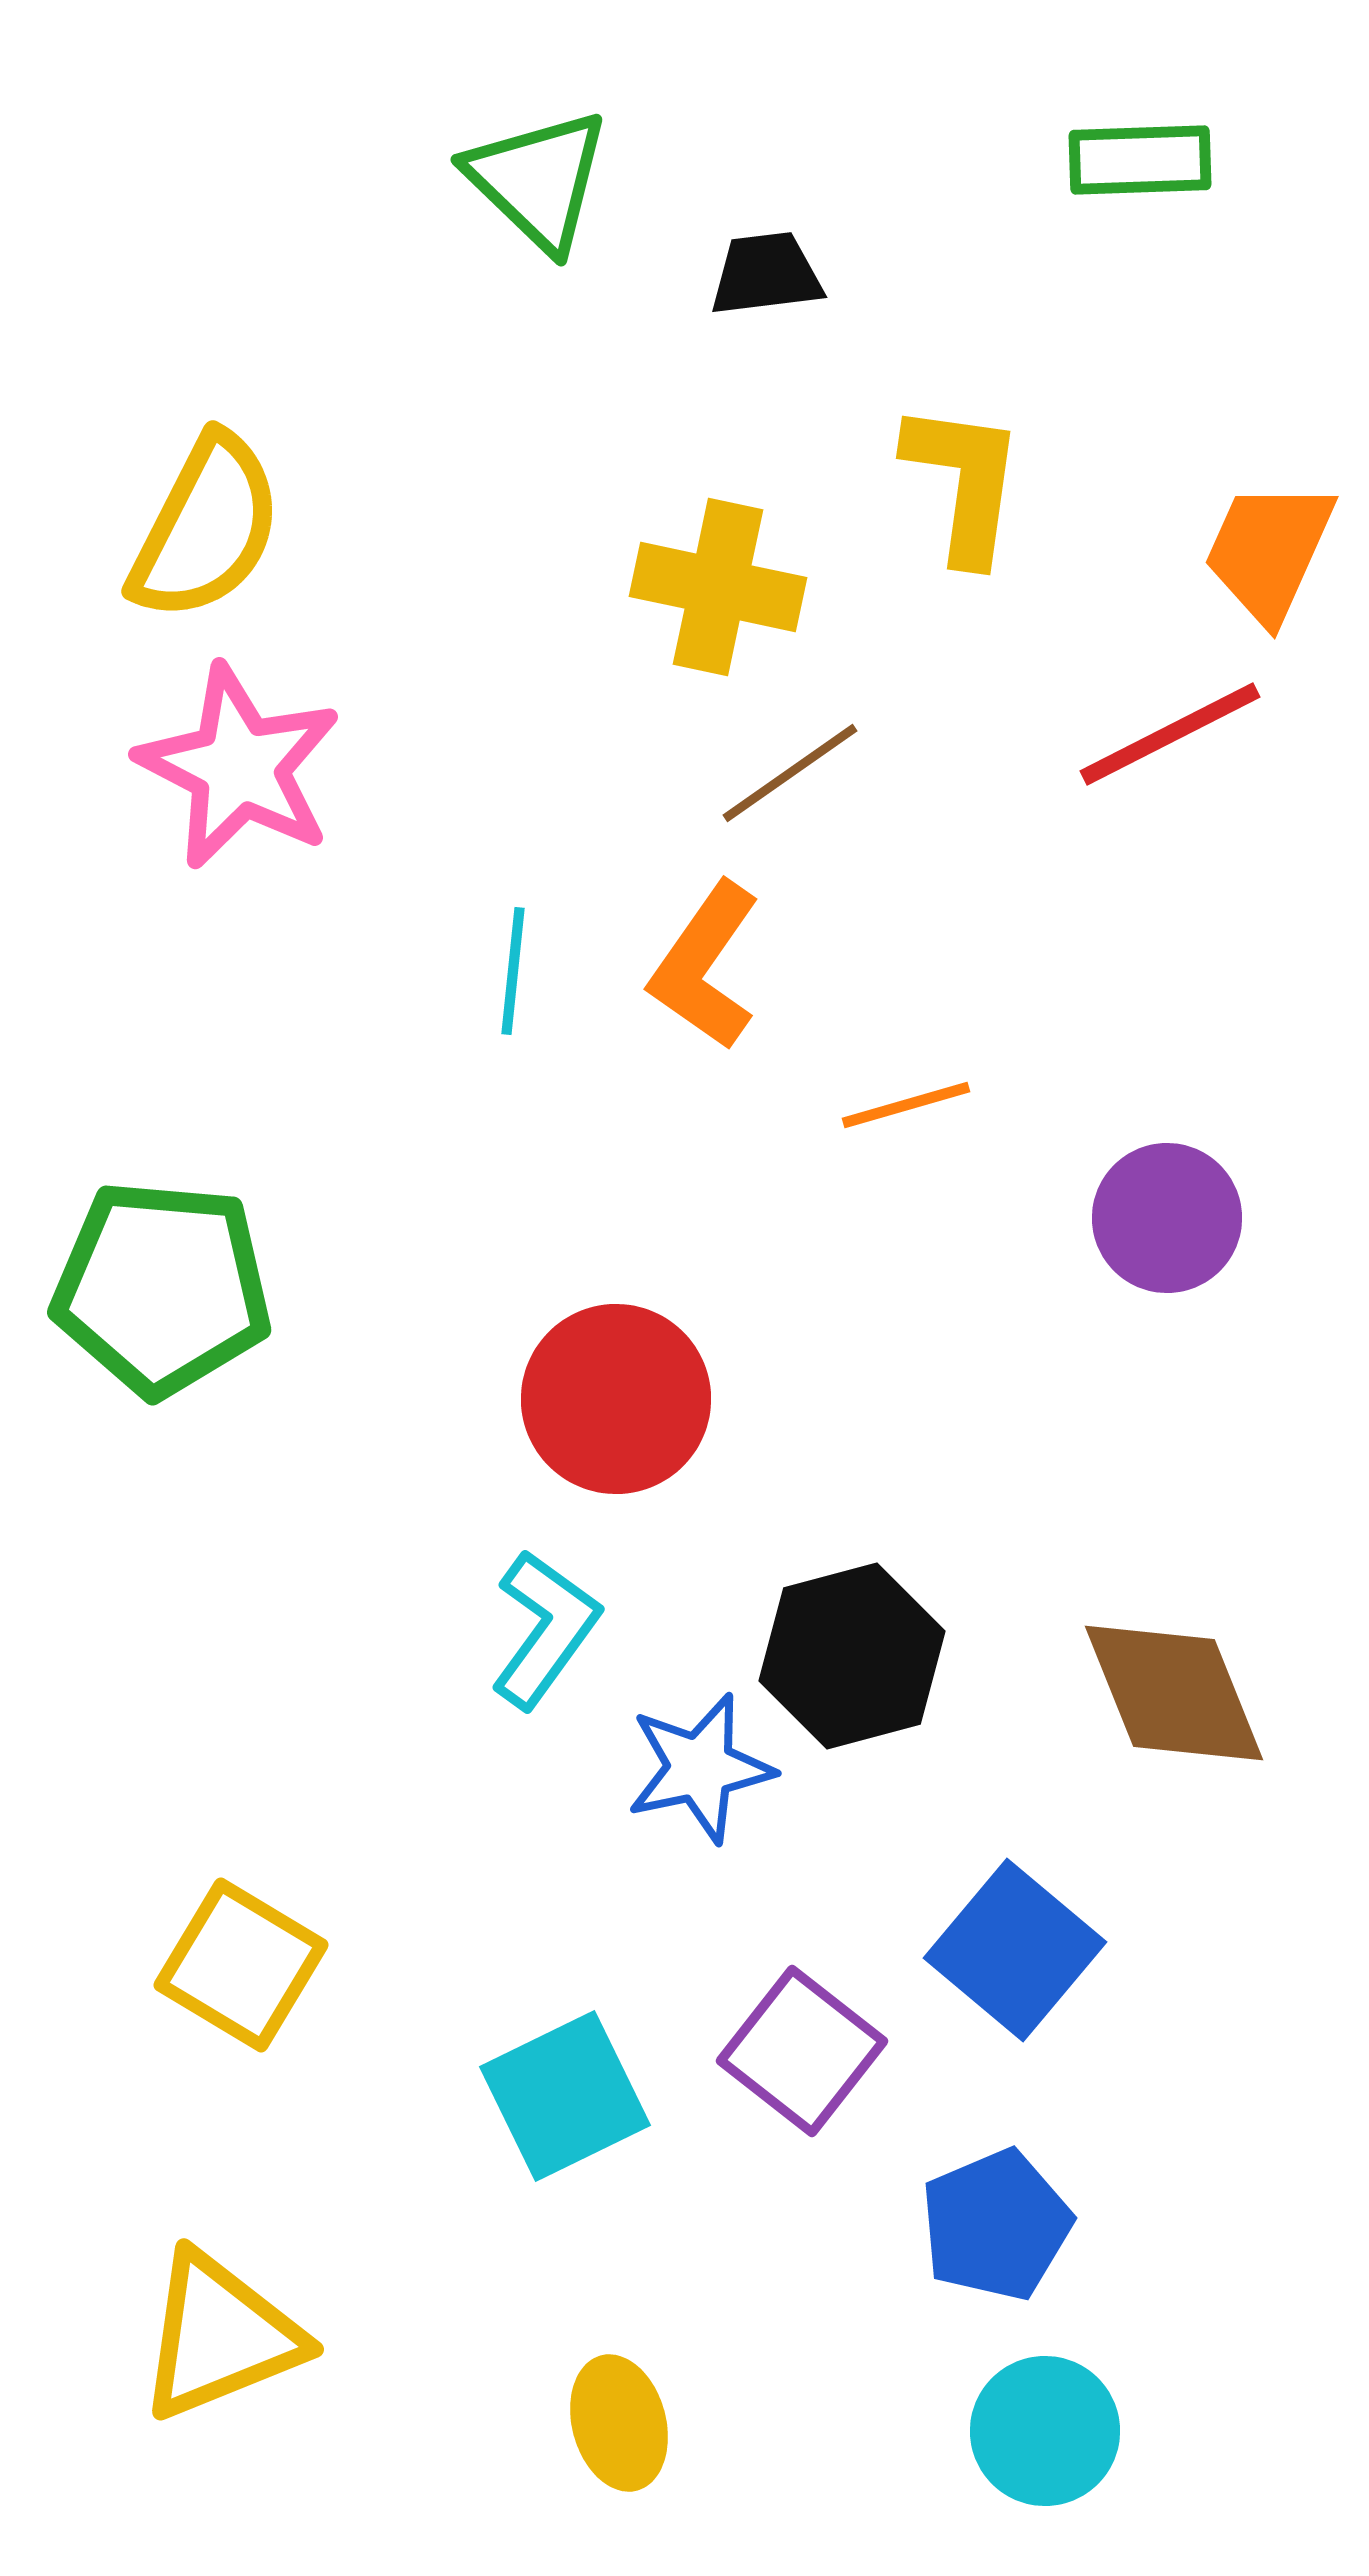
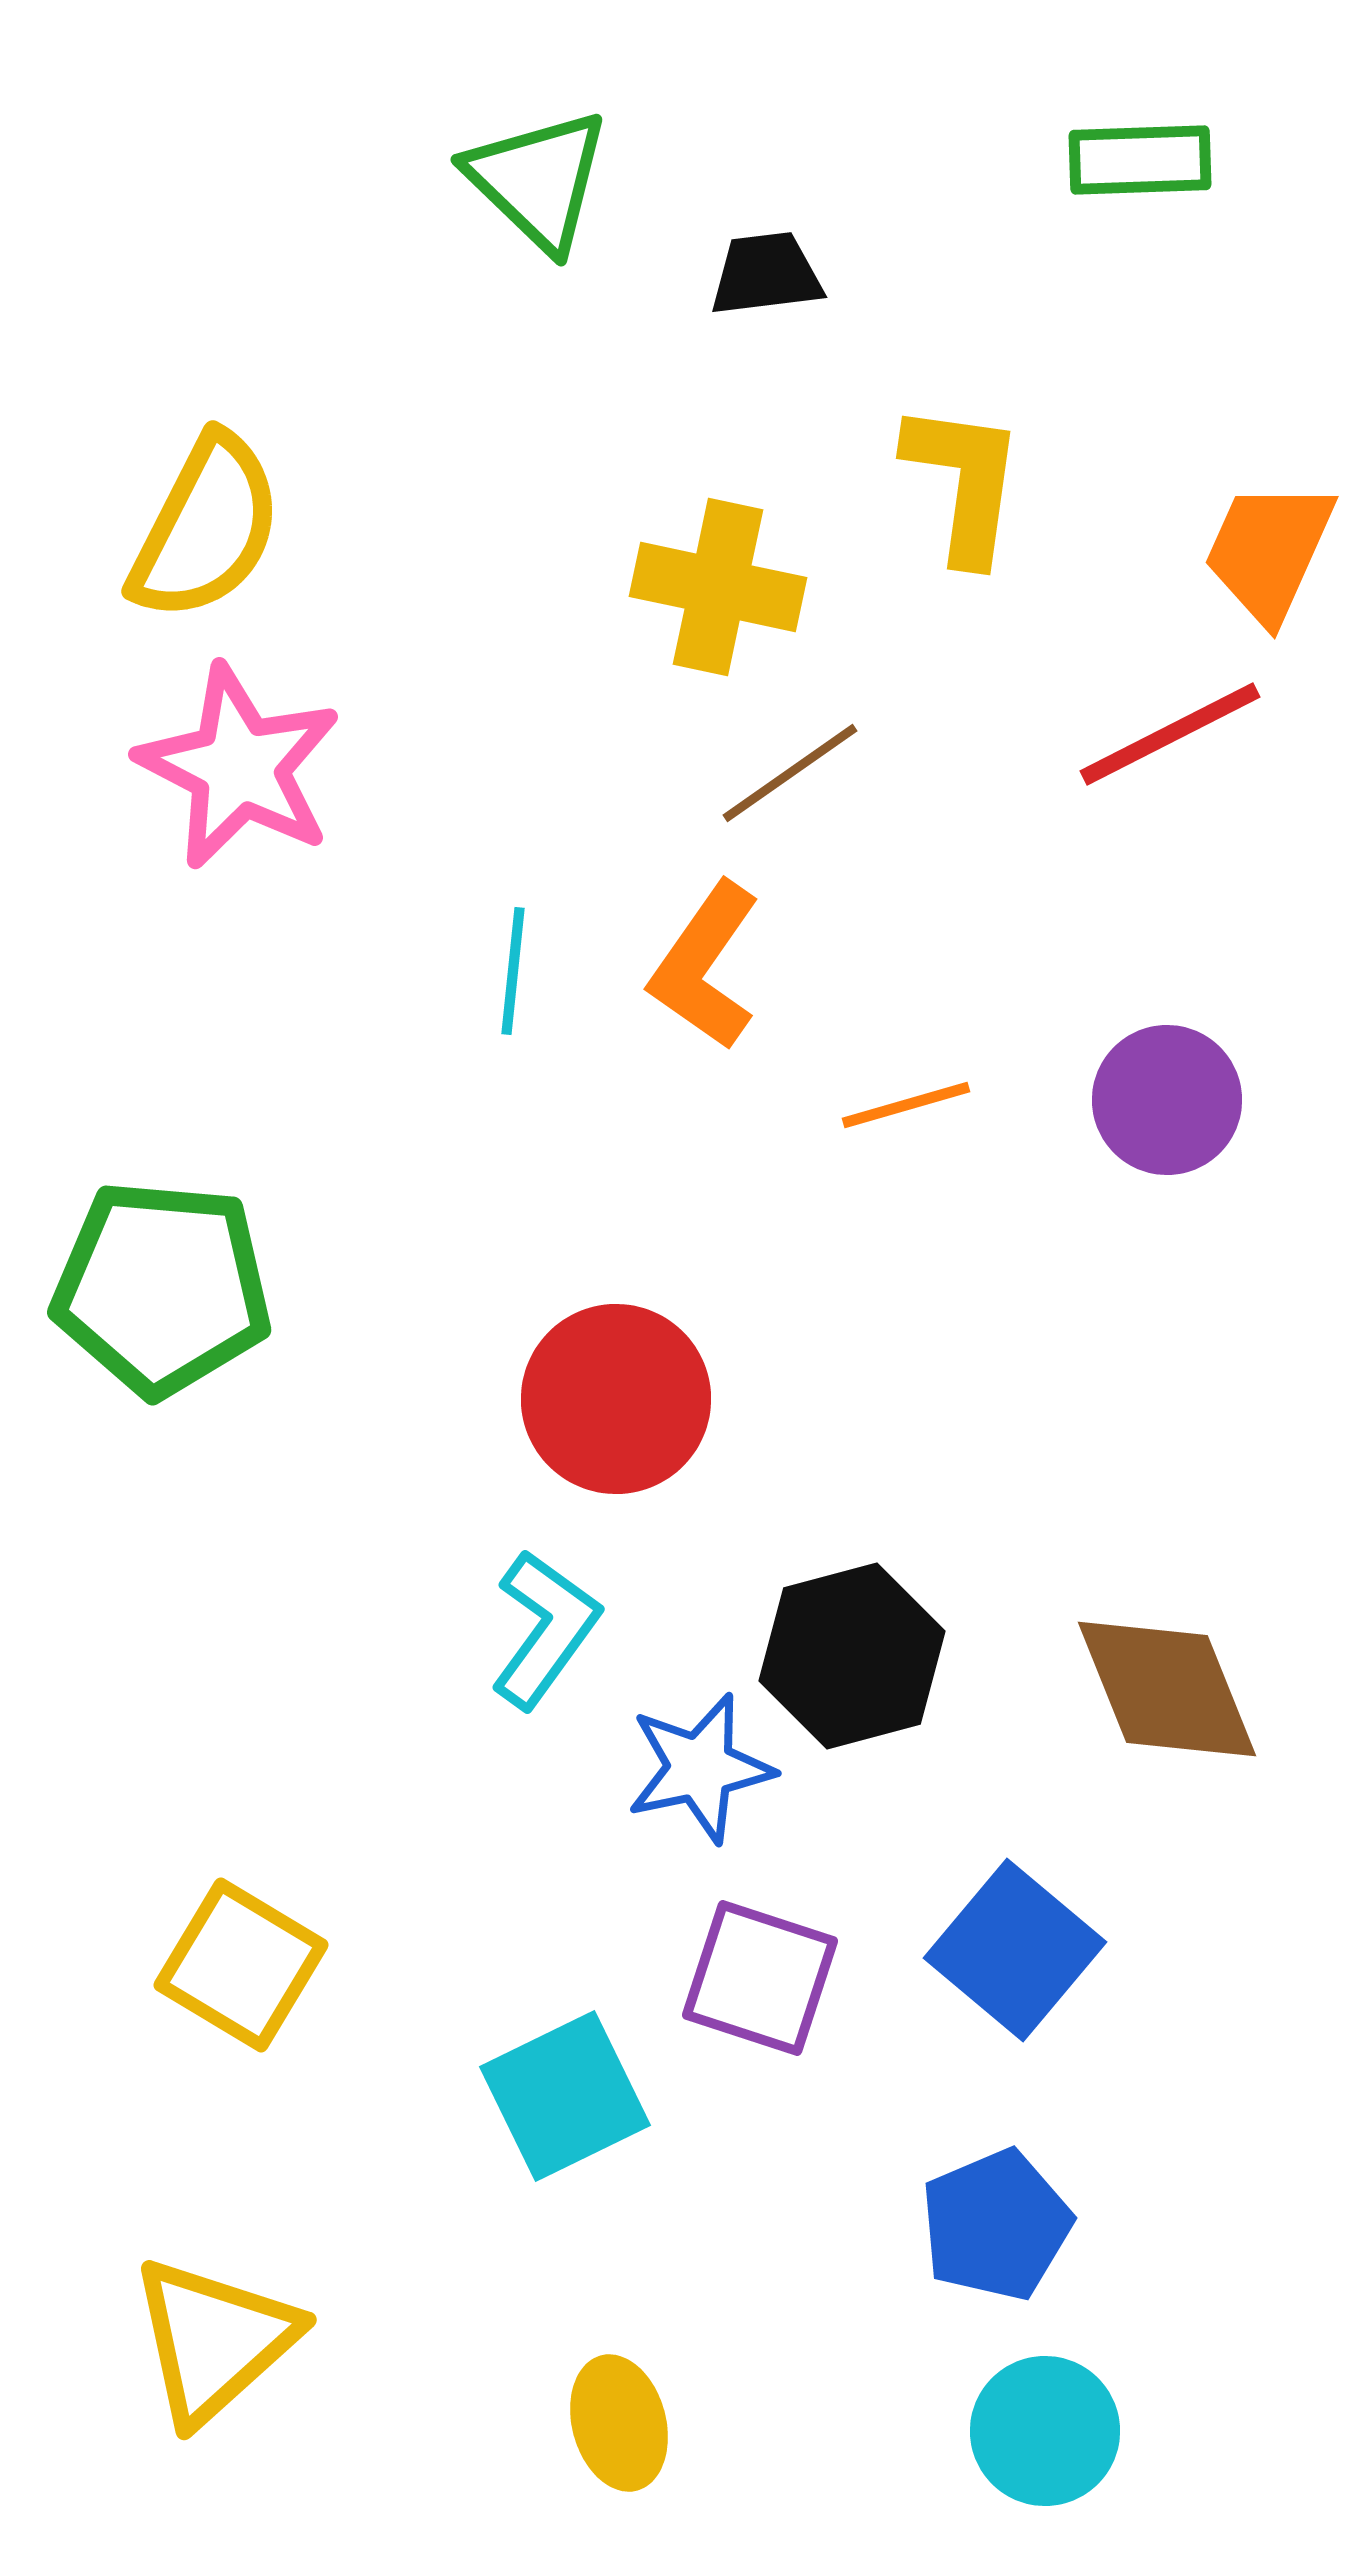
purple circle: moved 118 px up
brown diamond: moved 7 px left, 4 px up
purple square: moved 42 px left, 73 px up; rotated 20 degrees counterclockwise
yellow triangle: moved 6 px left, 4 px down; rotated 20 degrees counterclockwise
